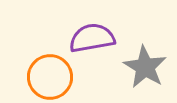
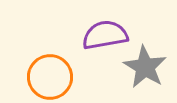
purple semicircle: moved 13 px right, 3 px up
